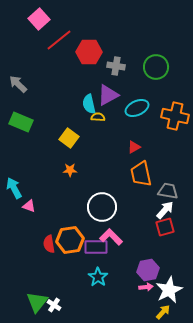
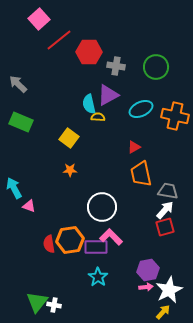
cyan ellipse: moved 4 px right, 1 px down
white cross: rotated 24 degrees counterclockwise
